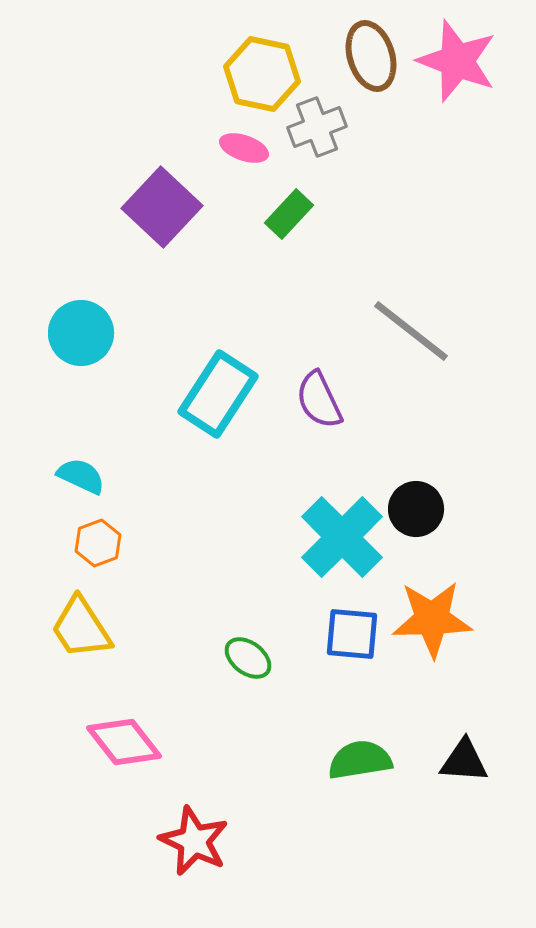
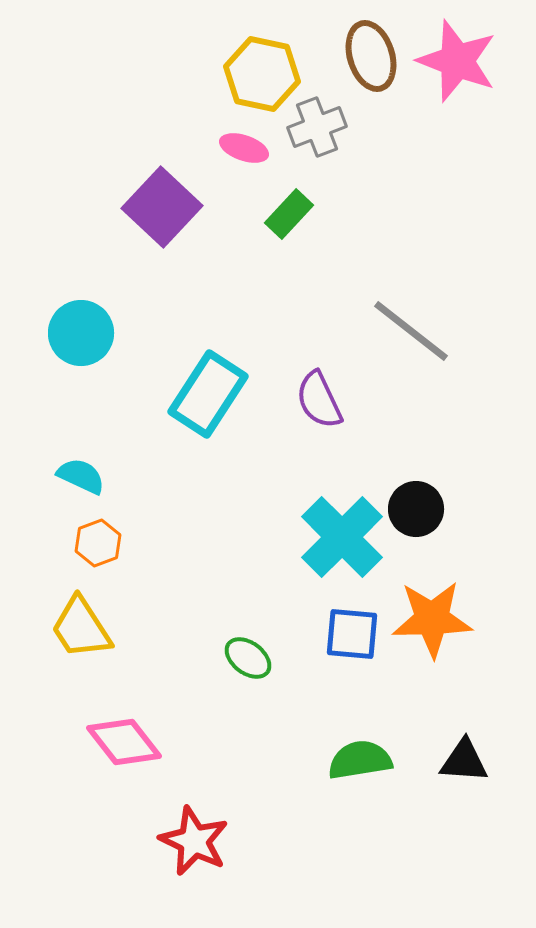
cyan rectangle: moved 10 px left
